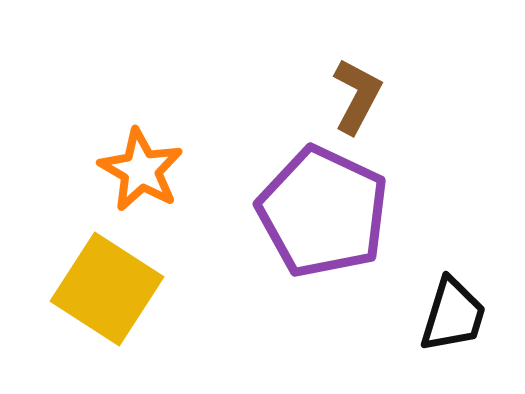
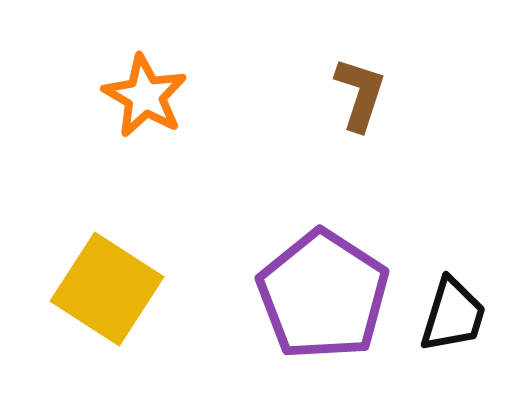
brown L-shape: moved 3 px right, 2 px up; rotated 10 degrees counterclockwise
orange star: moved 4 px right, 74 px up
purple pentagon: moved 83 px down; rotated 8 degrees clockwise
